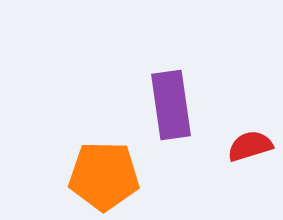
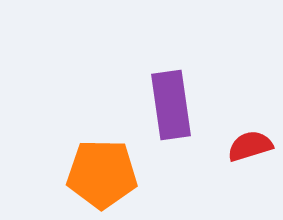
orange pentagon: moved 2 px left, 2 px up
